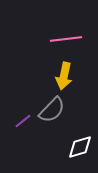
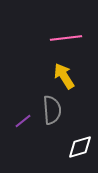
pink line: moved 1 px up
yellow arrow: rotated 136 degrees clockwise
gray semicircle: rotated 48 degrees counterclockwise
